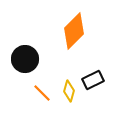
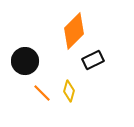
black circle: moved 2 px down
black rectangle: moved 20 px up
